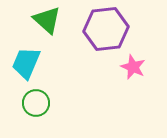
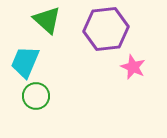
cyan trapezoid: moved 1 px left, 1 px up
green circle: moved 7 px up
